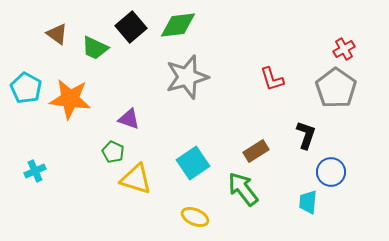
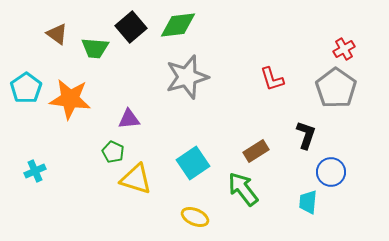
green trapezoid: rotated 20 degrees counterclockwise
cyan pentagon: rotated 8 degrees clockwise
purple triangle: rotated 25 degrees counterclockwise
